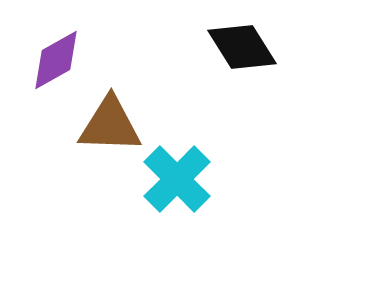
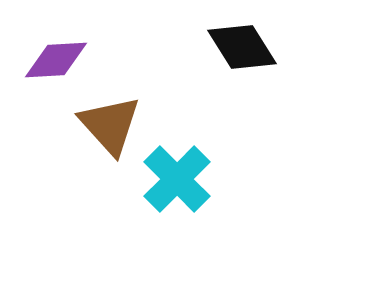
purple diamond: rotated 26 degrees clockwise
brown triangle: rotated 46 degrees clockwise
